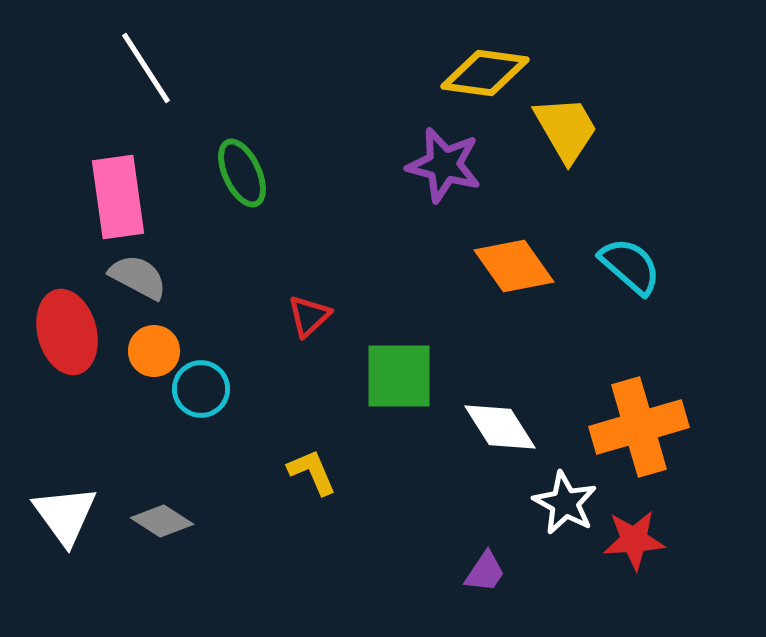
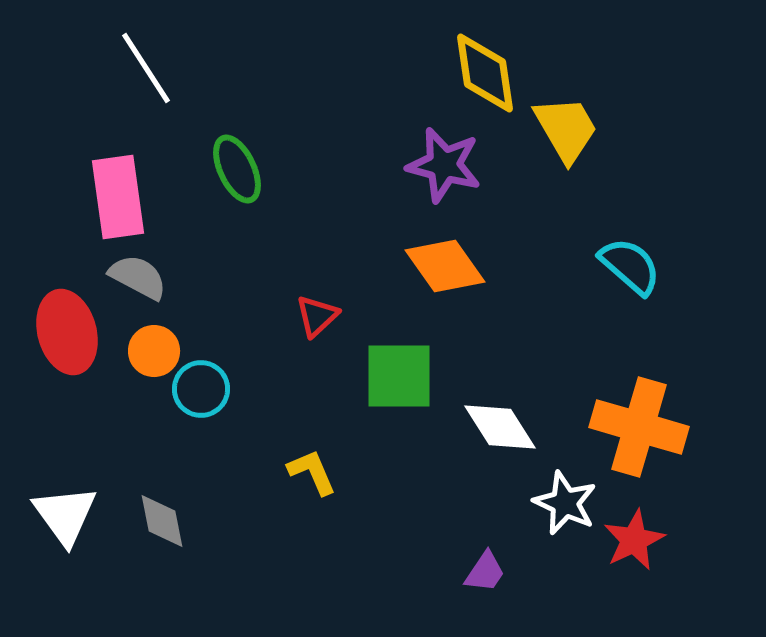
yellow diamond: rotated 74 degrees clockwise
green ellipse: moved 5 px left, 4 px up
orange diamond: moved 69 px left
red triangle: moved 8 px right
orange cross: rotated 32 degrees clockwise
white star: rotated 4 degrees counterclockwise
gray diamond: rotated 46 degrees clockwise
red star: rotated 22 degrees counterclockwise
